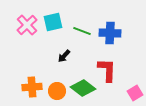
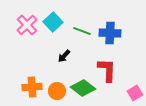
cyan square: rotated 30 degrees counterclockwise
